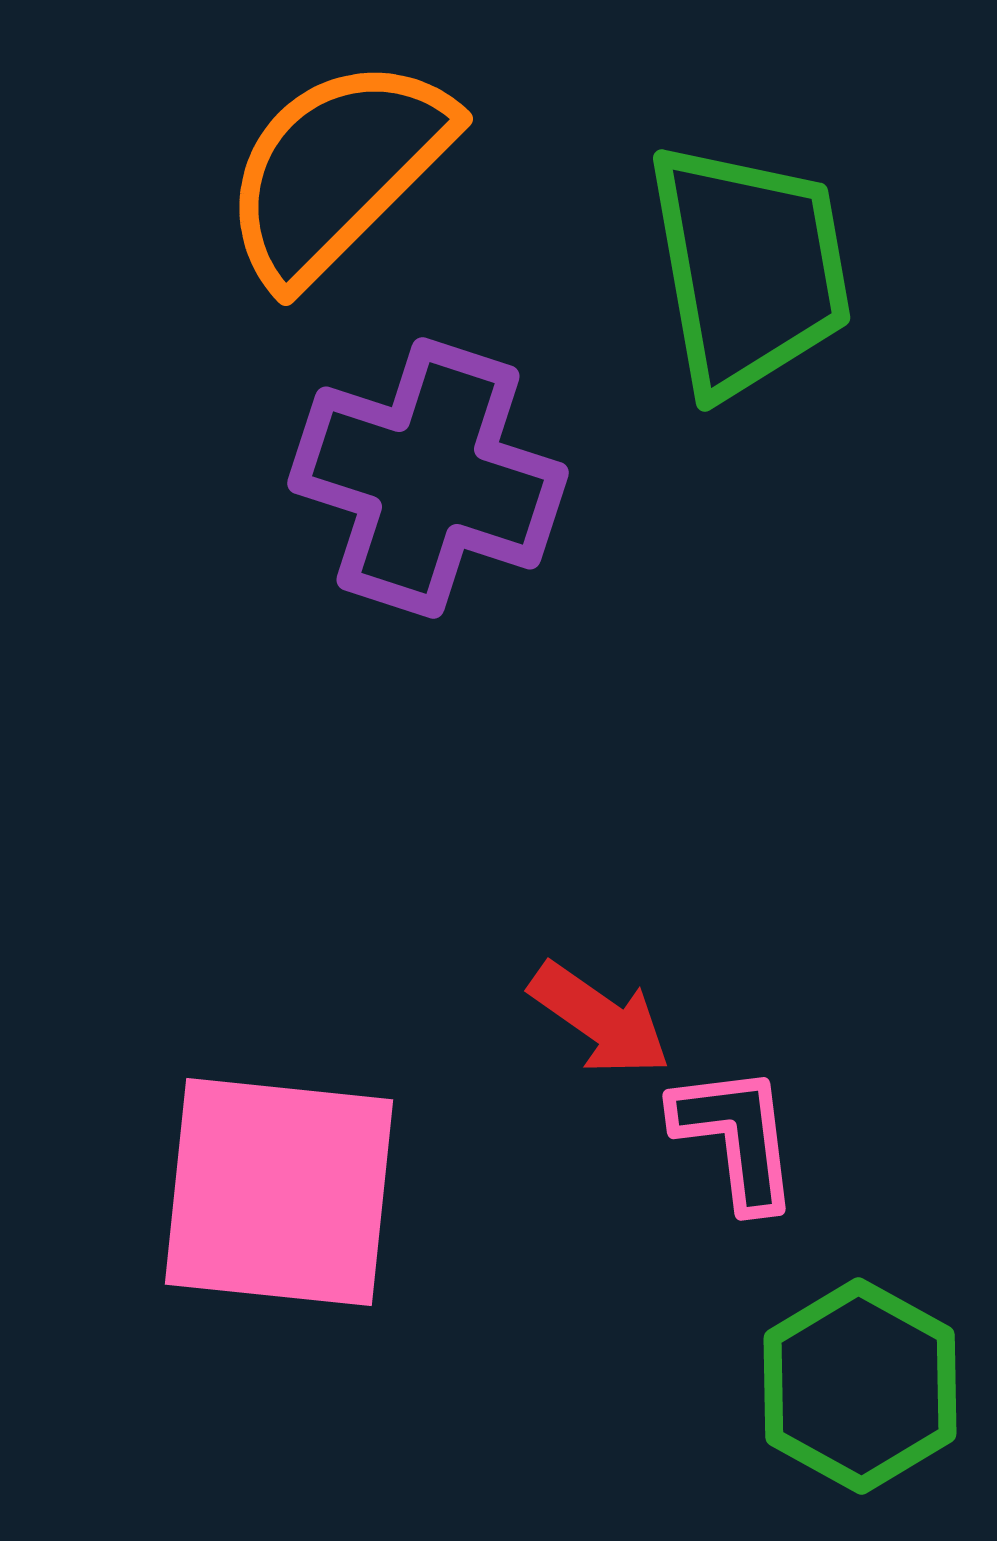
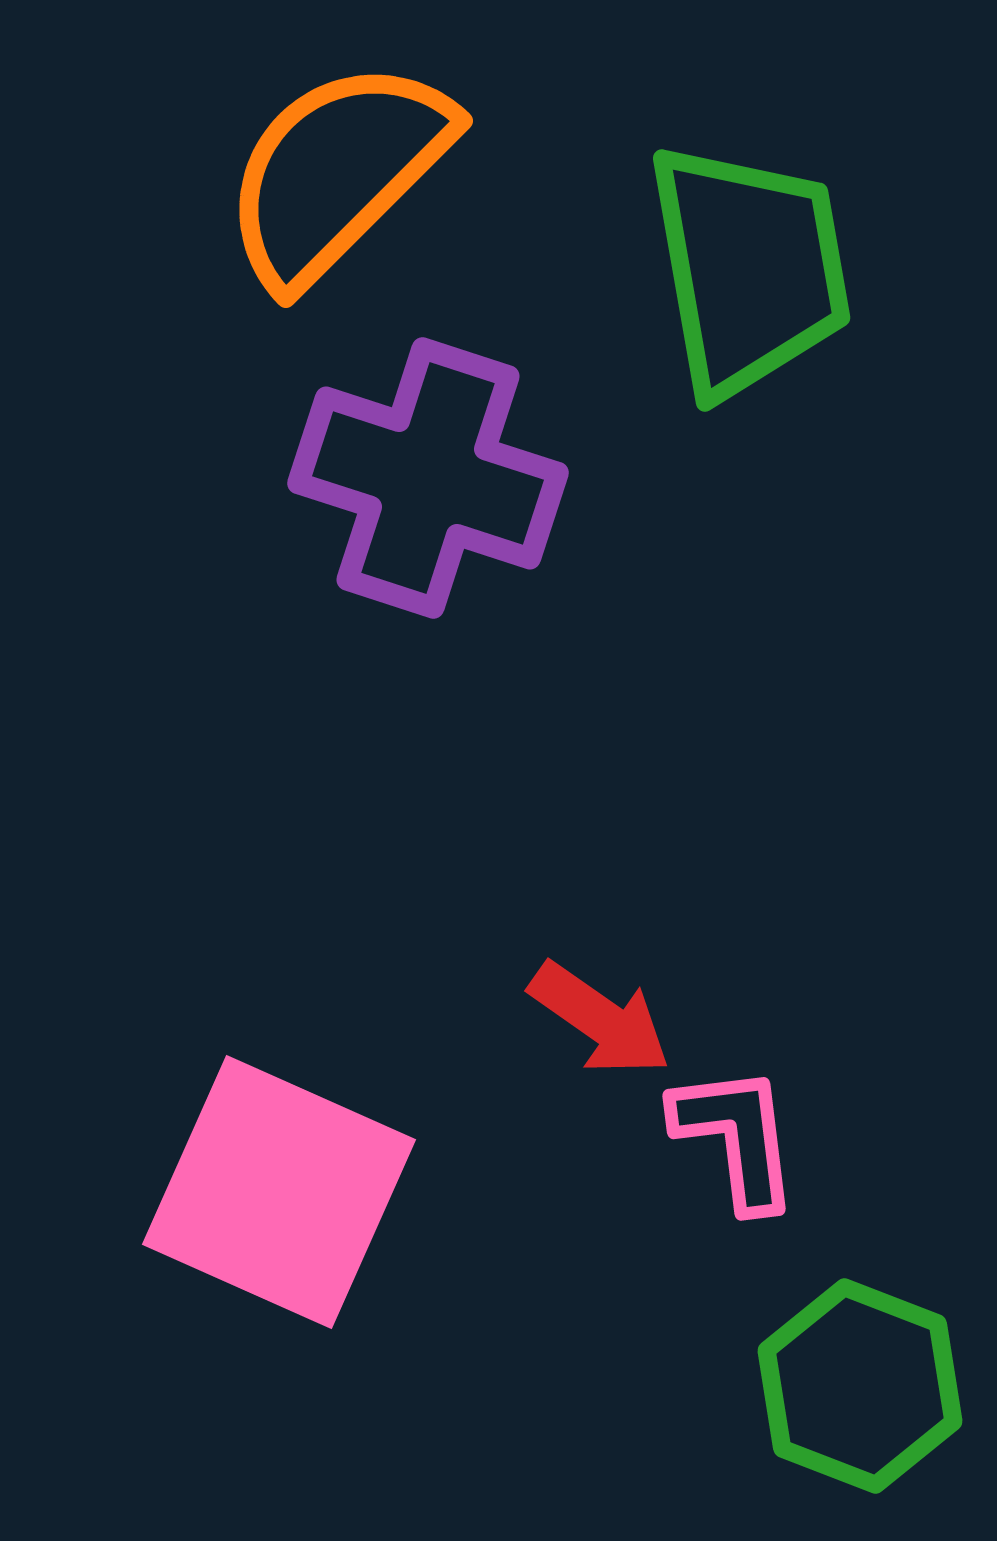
orange semicircle: moved 2 px down
pink square: rotated 18 degrees clockwise
green hexagon: rotated 8 degrees counterclockwise
